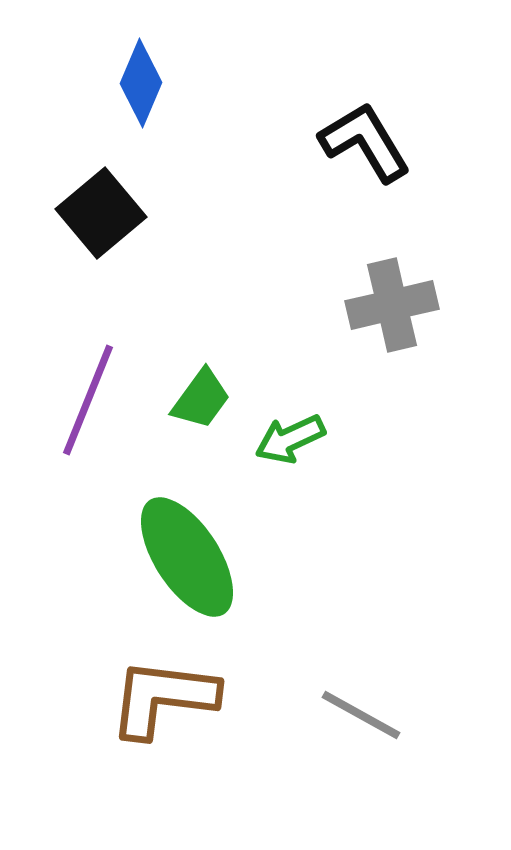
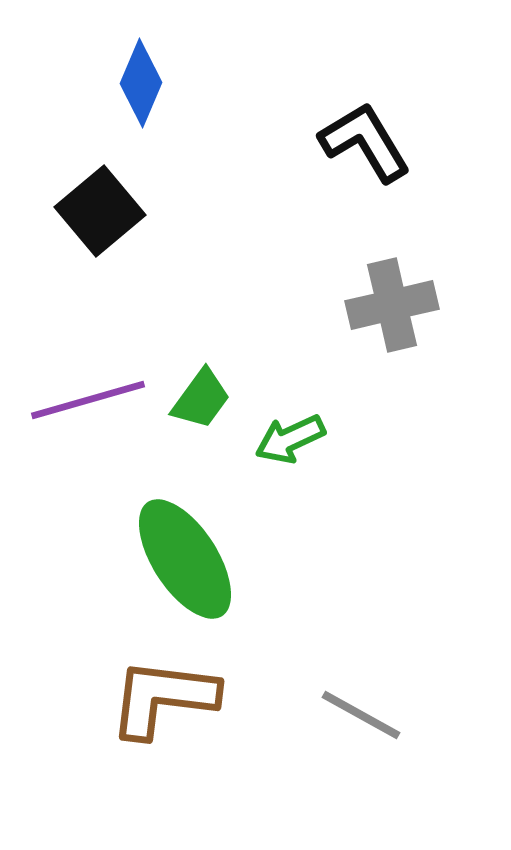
black square: moved 1 px left, 2 px up
purple line: rotated 52 degrees clockwise
green ellipse: moved 2 px left, 2 px down
